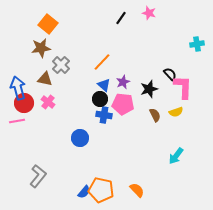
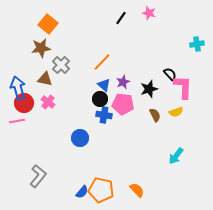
blue semicircle: moved 2 px left
